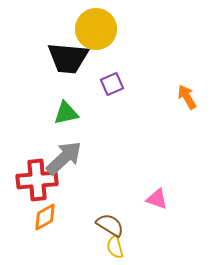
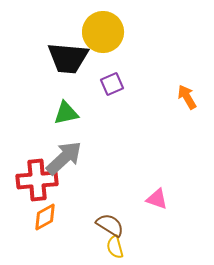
yellow circle: moved 7 px right, 3 px down
